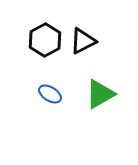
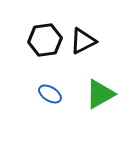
black hexagon: rotated 20 degrees clockwise
